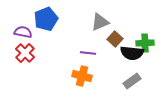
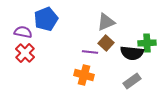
gray triangle: moved 6 px right
brown square: moved 9 px left, 4 px down
green cross: moved 2 px right
purple line: moved 2 px right, 1 px up
orange cross: moved 2 px right, 1 px up
